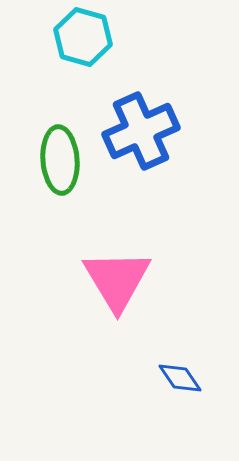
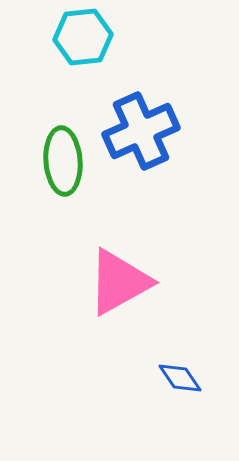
cyan hexagon: rotated 22 degrees counterclockwise
green ellipse: moved 3 px right, 1 px down
pink triangle: moved 2 px right, 2 px down; rotated 32 degrees clockwise
